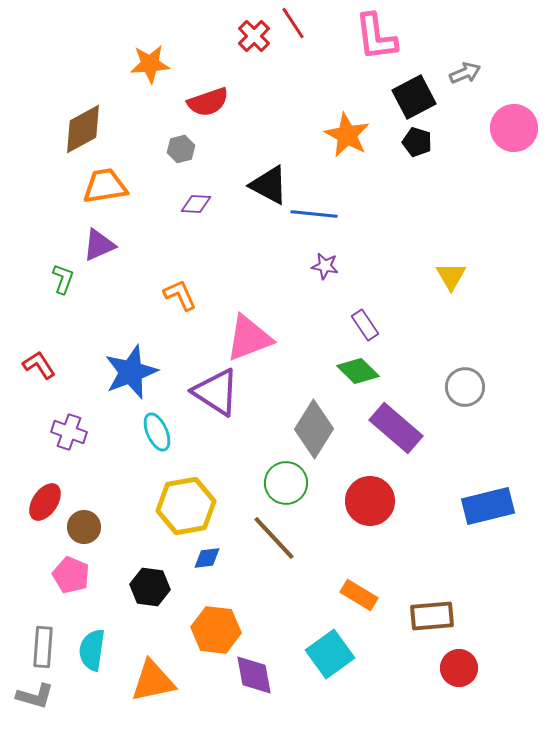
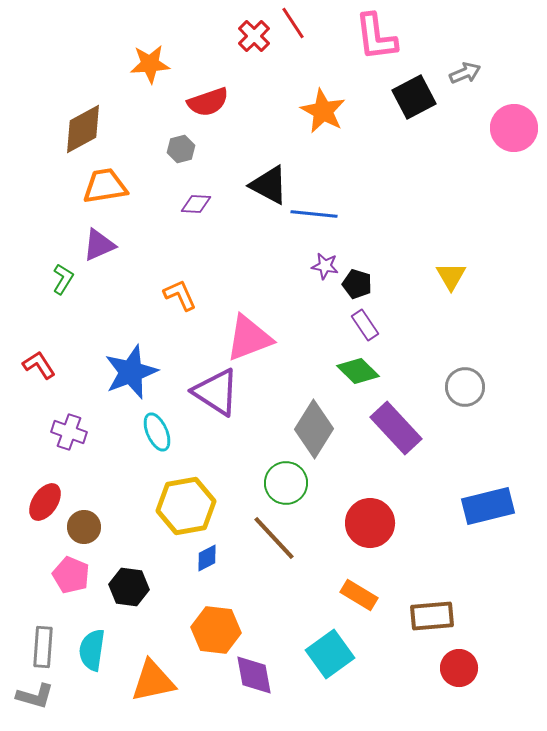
orange star at (347, 135): moved 24 px left, 24 px up
black pentagon at (417, 142): moved 60 px left, 142 px down
green L-shape at (63, 279): rotated 12 degrees clockwise
purple rectangle at (396, 428): rotated 6 degrees clockwise
red circle at (370, 501): moved 22 px down
blue diamond at (207, 558): rotated 20 degrees counterclockwise
black hexagon at (150, 587): moved 21 px left
